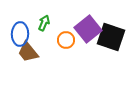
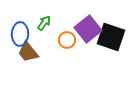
green arrow: rotated 14 degrees clockwise
orange circle: moved 1 px right
